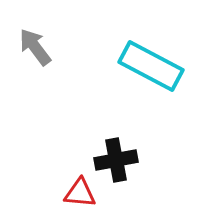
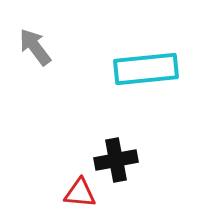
cyan rectangle: moved 5 px left, 3 px down; rotated 34 degrees counterclockwise
